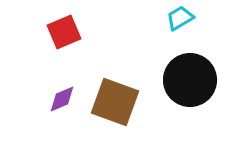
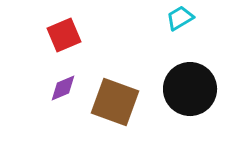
red square: moved 3 px down
black circle: moved 9 px down
purple diamond: moved 1 px right, 11 px up
